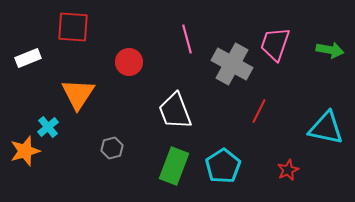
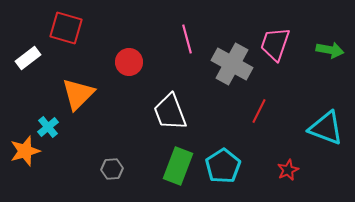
red square: moved 7 px left, 1 px down; rotated 12 degrees clockwise
white rectangle: rotated 15 degrees counterclockwise
orange triangle: rotated 12 degrees clockwise
white trapezoid: moved 5 px left, 1 px down
cyan triangle: rotated 9 degrees clockwise
gray hexagon: moved 21 px down; rotated 10 degrees clockwise
green rectangle: moved 4 px right
